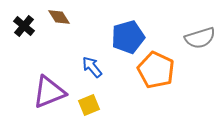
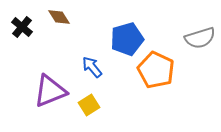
black cross: moved 2 px left, 1 px down
blue pentagon: moved 1 px left, 2 px down
purple triangle: moved 1 px right, 1 px up
yellow square: rotated 10 degrees counterclockwise
